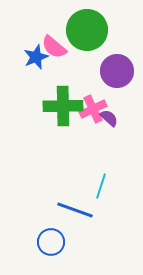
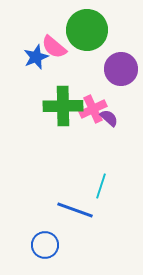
purple circle: moved 4 px right, 2 px up
blue circle: moved 6 px left, 3 px down
